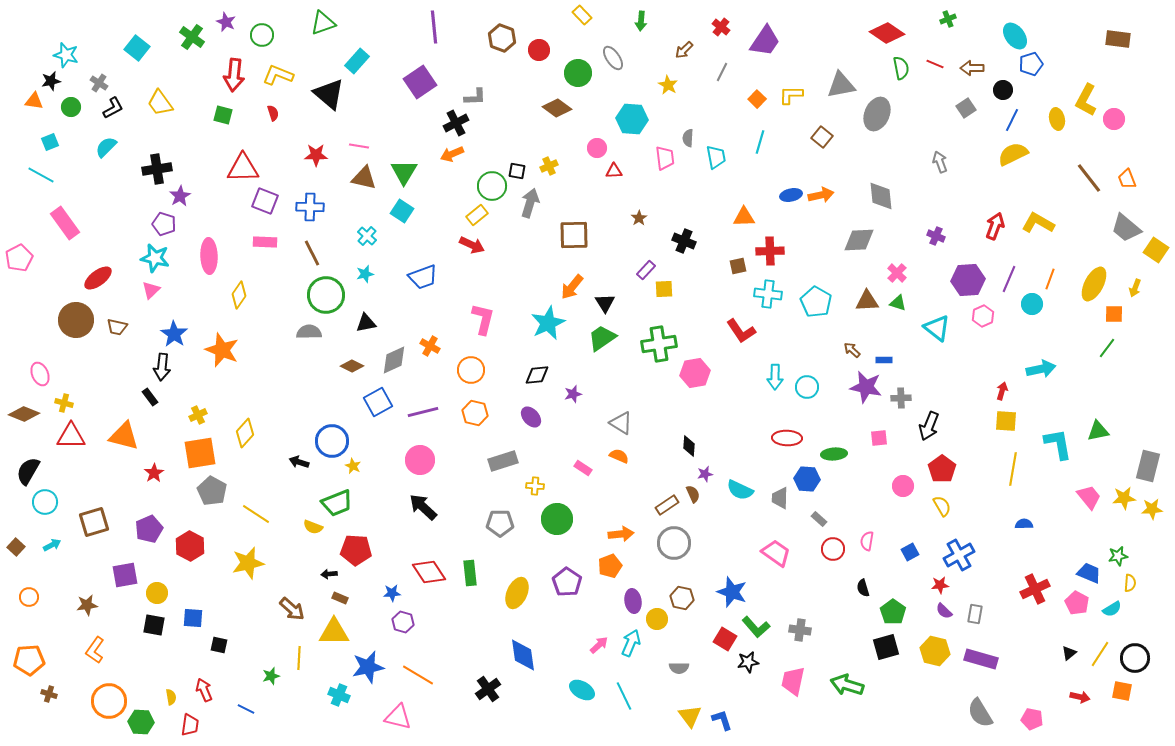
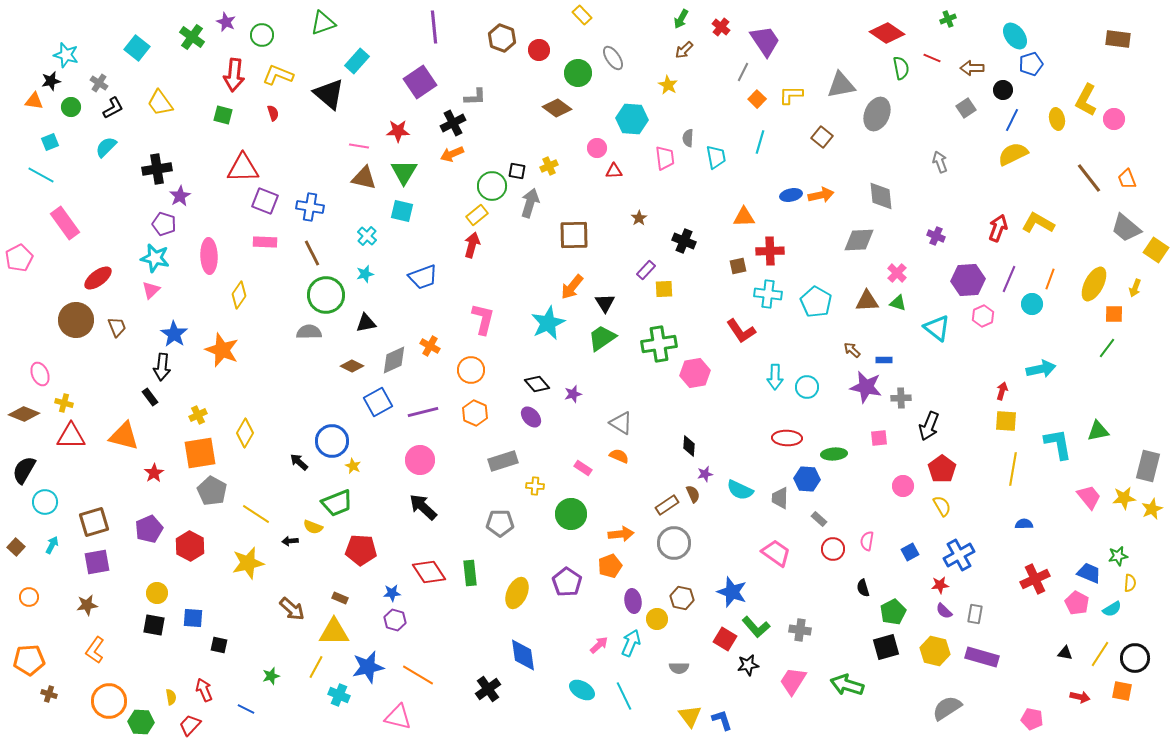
green arrow at (641, 21): moved 40 px right, 2 px up; rotated 24 degrees clockwise
purple trapezoid at (765, 41): rotated 68 degrees counterclockwise
red line at (935, 64): moved 3 px left, 6 px up
gray line at (722, 72): moved 21 px right
black cross at (456, 123): moved 3 px left
red star at (316, 155): moved 82 px right, 24 px up
blue cross at (310, 207): rotated 8 degrees clockwise
cyan square at (402, 211): rotated 20 degrees counterclockwise
red arrow at (995, 226): moved 3 px right, 2 px down
red arrow at (472, 245): rotated 100 degrees counterclockwise
brown trapezoid at (117, 327): rotated 125 degrees counterclockwise
black diamond at (537, 375): moved 9 px down; rotated 55 degrees clockwise
orange hexagon at (475, 413): rotated 10 degrees clockwise
yellow diamond at (245, 433): rotated 12 degrees counterclockwise
black arrow at (299, 462): rotated 24 degrees clockwise
black semicircle at (28, 471): moved 4 px left, 1 px up
yellow star at (1152, 509): rotated 20 degrees counterclockwise
green circle at (557, 519): moved 14 px right, 5 px up
cyan arrow at (52, 545): rotated 36 degrees counterclockwise
red pentagon at (356, 550): moved 5 px right
black arrow at (329, 574): moved 39 px left, 33 px up
purple square at (125, 575): moved 28 px left, 13 px up
red cross at (1035, 589): moved 10 px up
green pentagon at (893, 612): rotated 10 degrees clockwise
purple hexagon at (403, 622): moved 8 px left, 2 px up
black triangle at (1069, 653): moved 4 px left; rotated 49 degrees clockwise
yellow line at (299, 658): moved 17 px right, 9 px down; rotated 25 degrees clockwise
purple rectangle at (981, 659): moved 1 px right, 2 px up
black star at (748, 662): moved 3 px down
pink trapezoid at (793, 681): rotated 20 degrees clockwise
gray semicircle at (980, 713): moved 33 px left, 5 px up; rotated 88 degrees clockwise
red trapezoid at (190, 725): rotated 145 degrees counterclockwise
